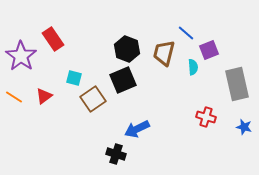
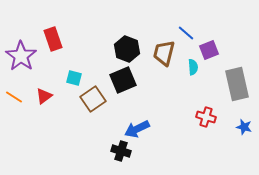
red rectangle: rotated 15 degrees clockwise
black cross: moved 5 px right, 3 px up
